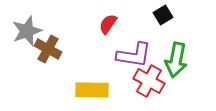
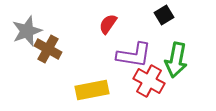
black square: moved 1 px right
yellow rectangle: rotated 12 degrees counterclockwise
